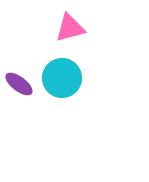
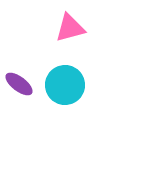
cyan circle: moved 3 px right, 7 px down
